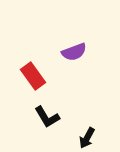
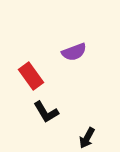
red rectangle: moved 2 px left
black L-shape: moved 1 px left, 5 px up
